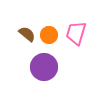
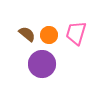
purple circle: moved 2 px left, 3 px up
